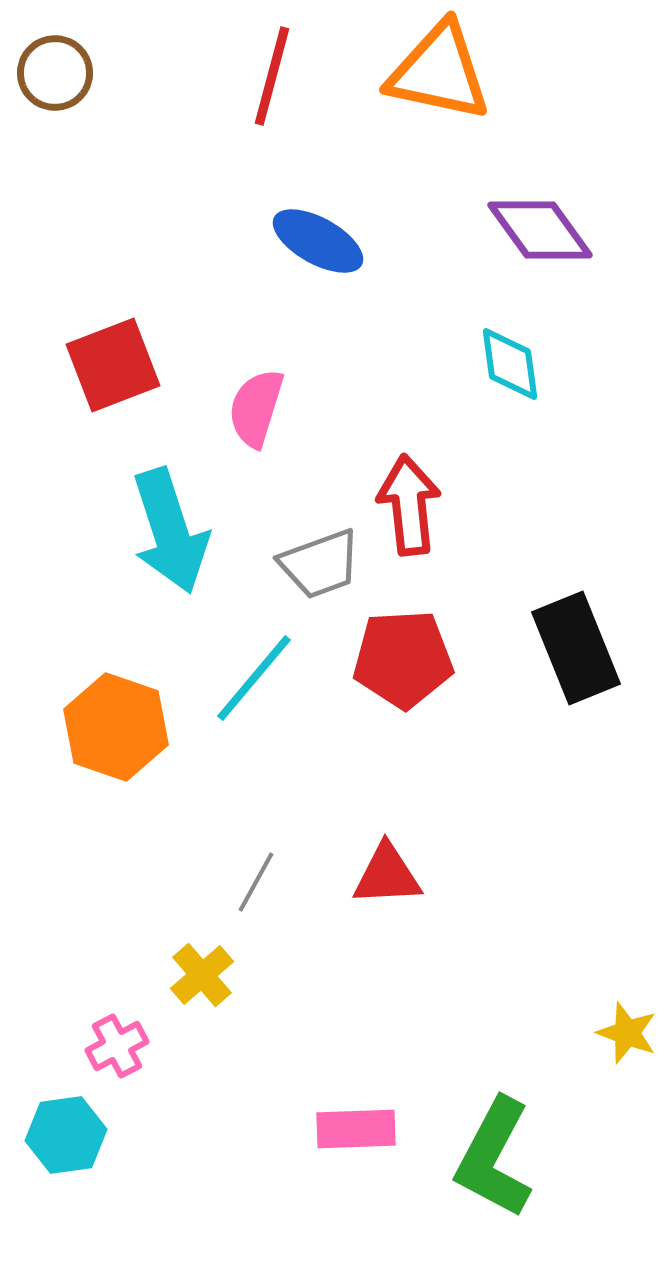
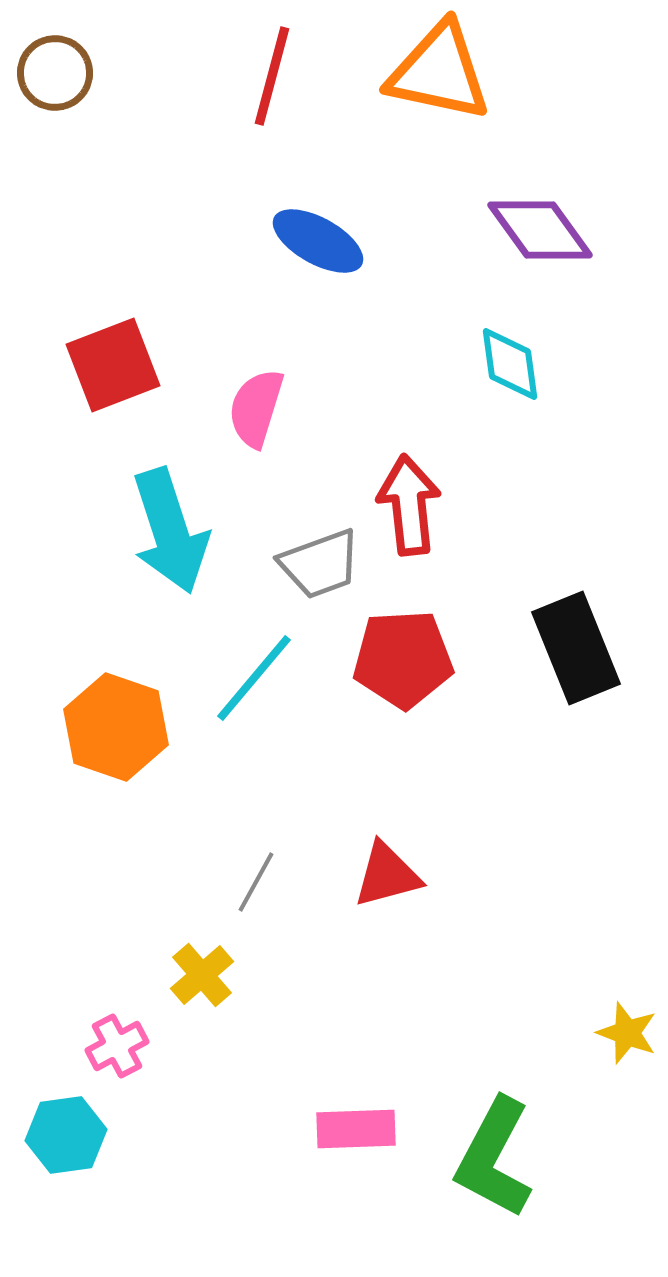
red triangle: rotated 12 degrees counterclockwise
